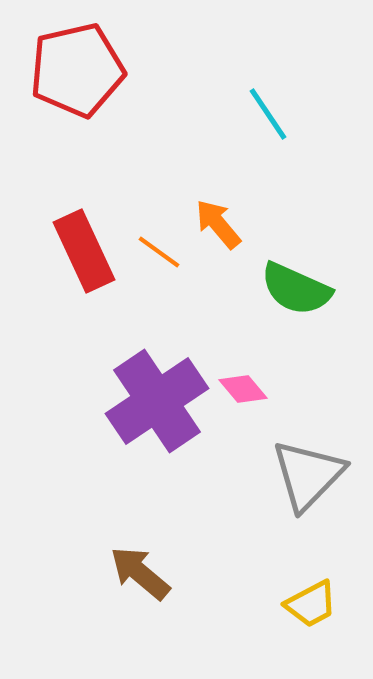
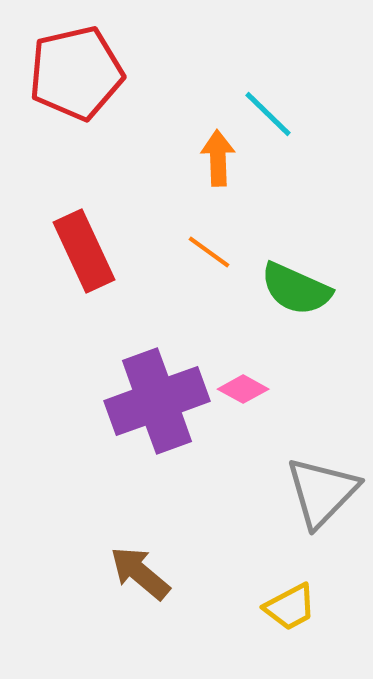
red pentagon: moved 1 px left, 3 px down
cyan line: rotated 12 degrees counterclockwise
orange arrow: moved 66 px up; rotated 38 degrees clockwise
orange line: moved 50 px right
pink diamond: rotated 21 degrees counterclockwise
purple cross: rotated 14 degrees clockwise
gray triangle: moved 14 px right, 17 px down
yellow trapezoid: moved 21 px left, 3 px down
